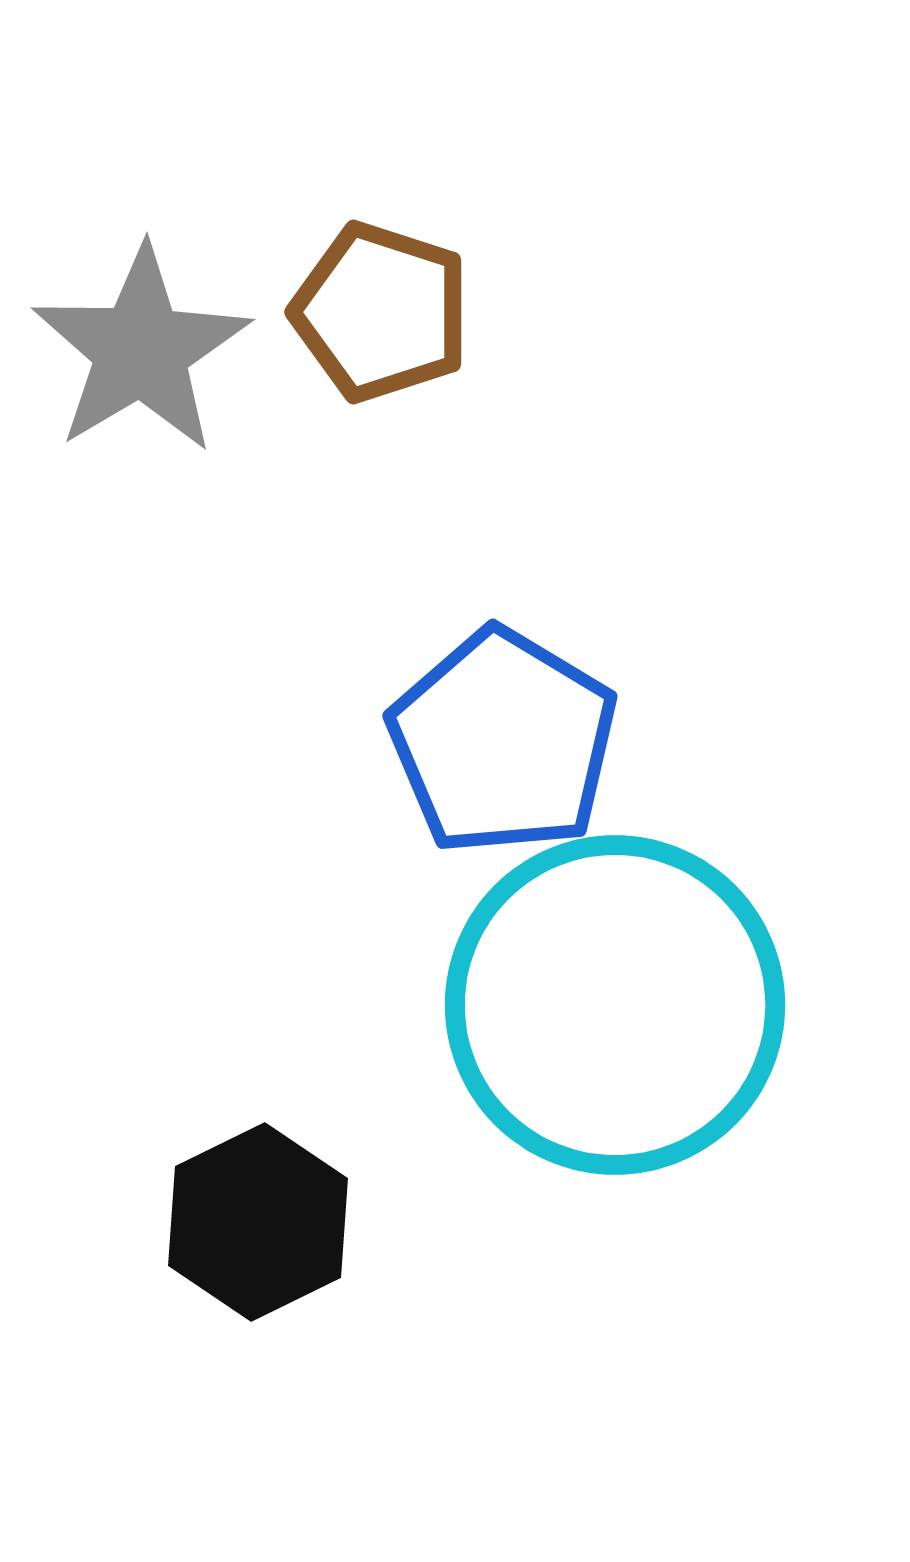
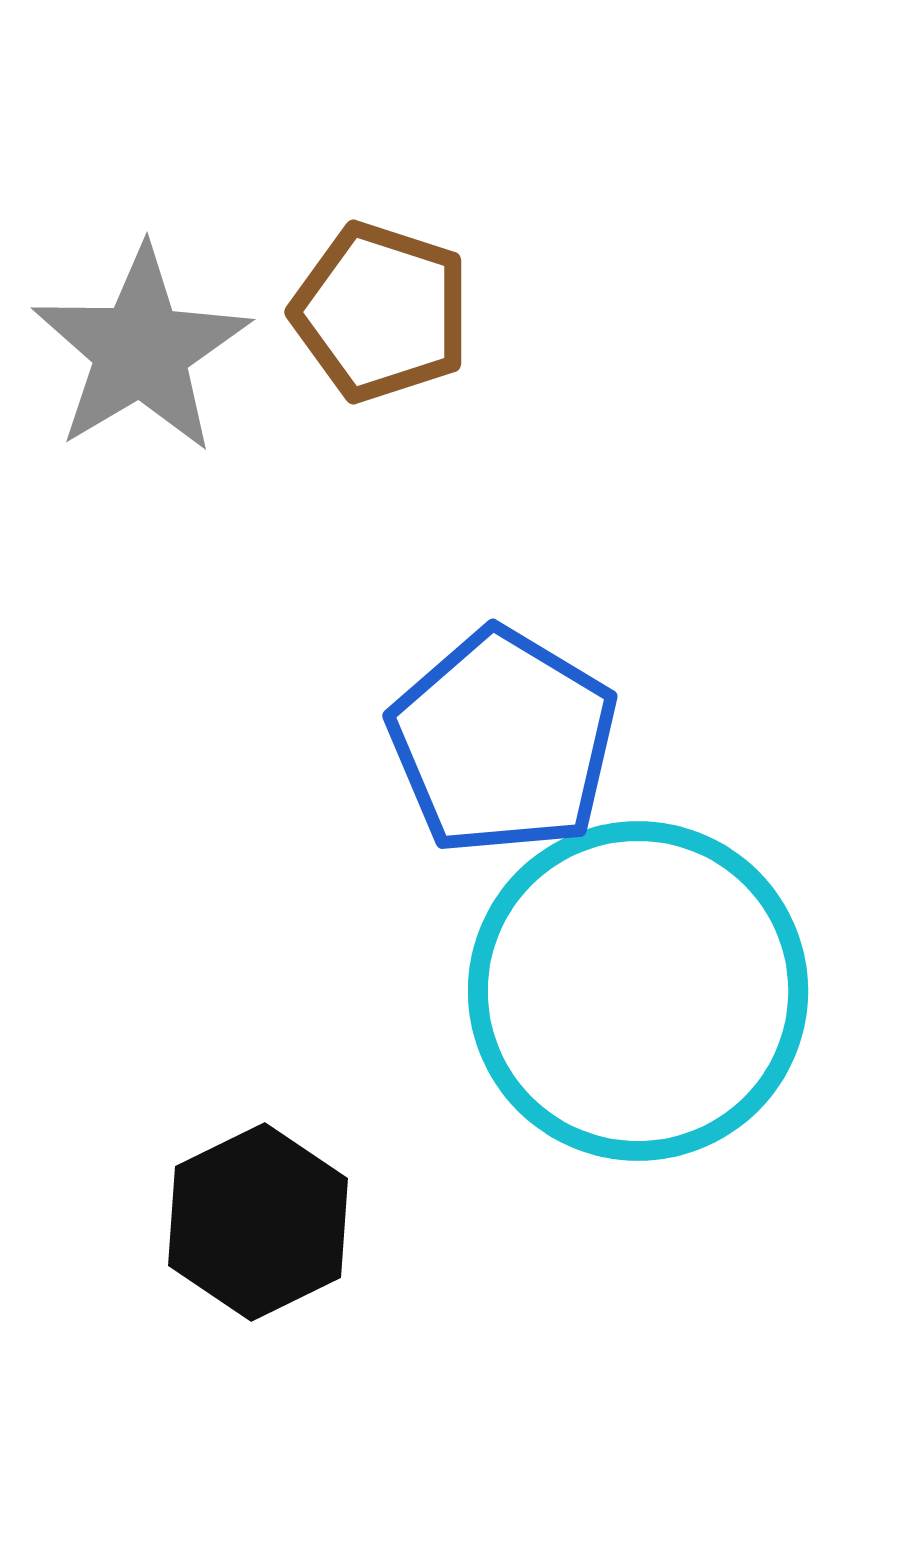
cyan circle: moved 23 px right, 14 px up
